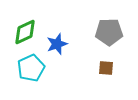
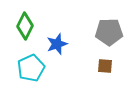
green diamond: moved 6 px up; rotated 40 degrees counterclockwise
brown square: moved 1 px left, 2 px up
